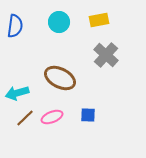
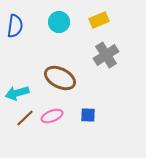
yellow rectangle: rotated 12 degrees counterclockwise
gray cross: rotated 15 degrees clockwise
pink ellipse: moved 1 px up
